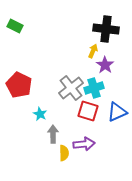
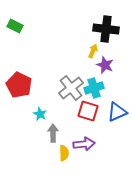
purple star: rotated 12 degrees counterclockwise
gray arrow: moved 1 px up
